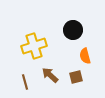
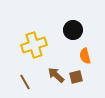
yellow cross: moved 1 px up
brown arrow: moved 6 px right
brown line: rotated 14 degrees counterclockwise
